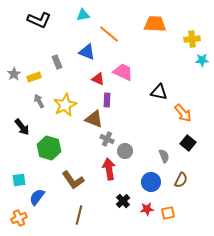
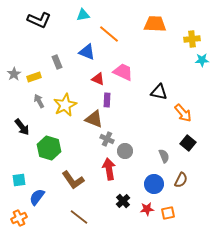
blue circle: moved 3 px right, 2 px down
brown line: moved 2 px down; rotated 66 degrees counterclockwise
